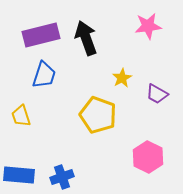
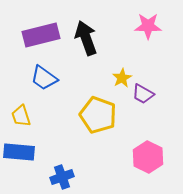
pink star: rotated 8 degrees clockwise
blue trapezoid: moved 3 px down; rotated 108 degrees clockwise
purple trapezoid: moved 14 px left
blue rectangle: moved 23 px up
